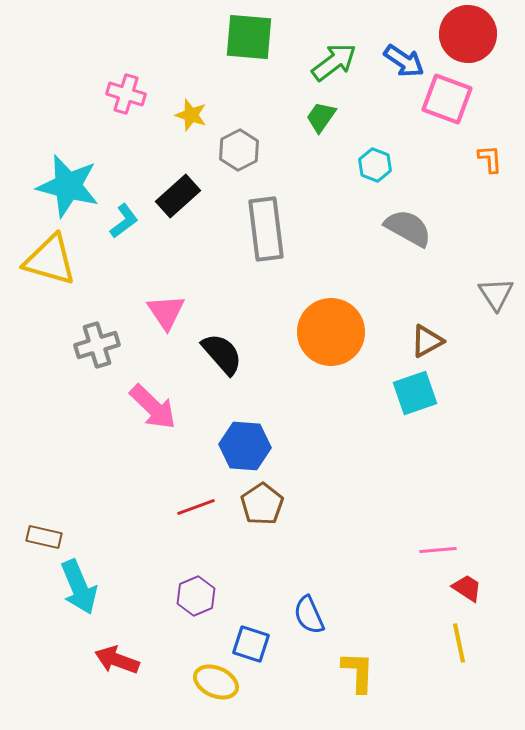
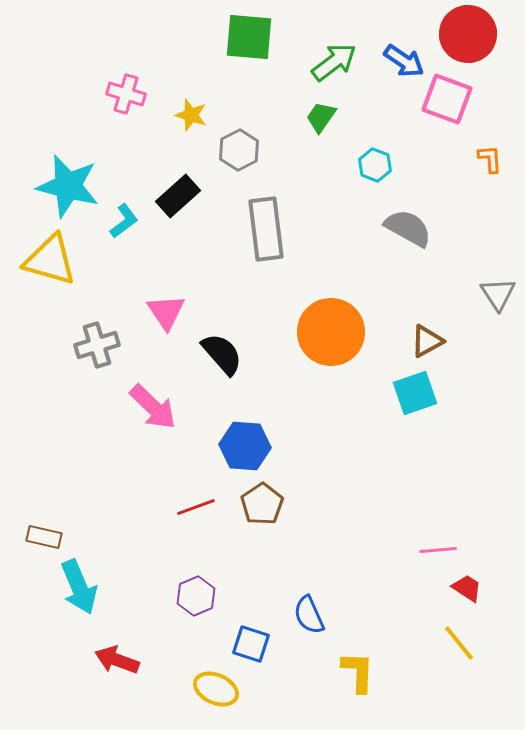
gray triangle: moved 2 px right
yellow line: rotated 27 degrees counterclockwise
yellow ellipse: moved 7 px down
